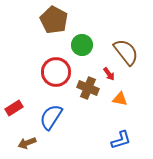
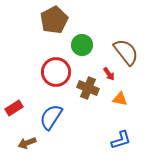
brown pentagon: rotated 16 degrees clockwise
